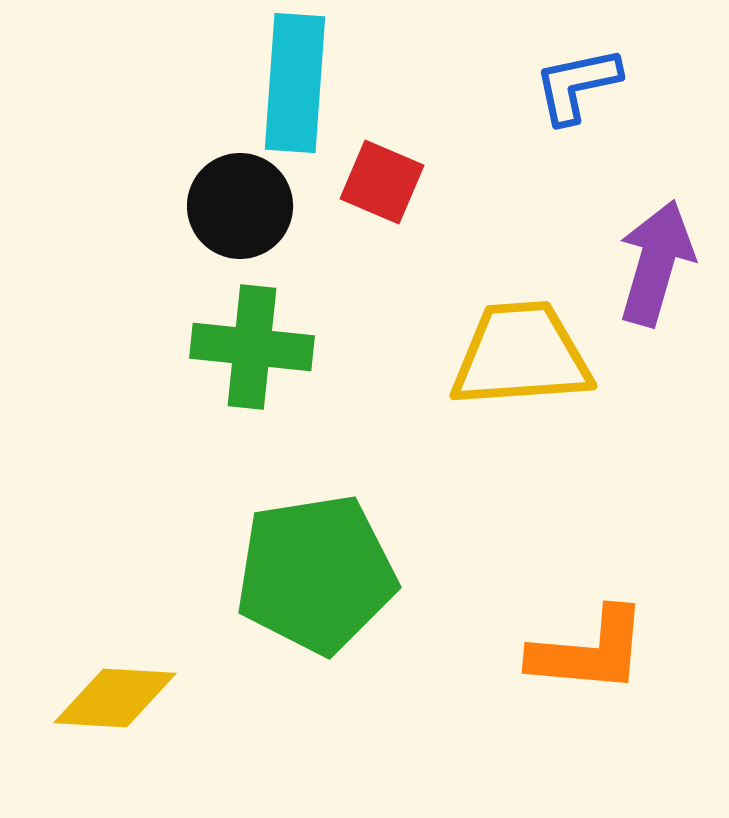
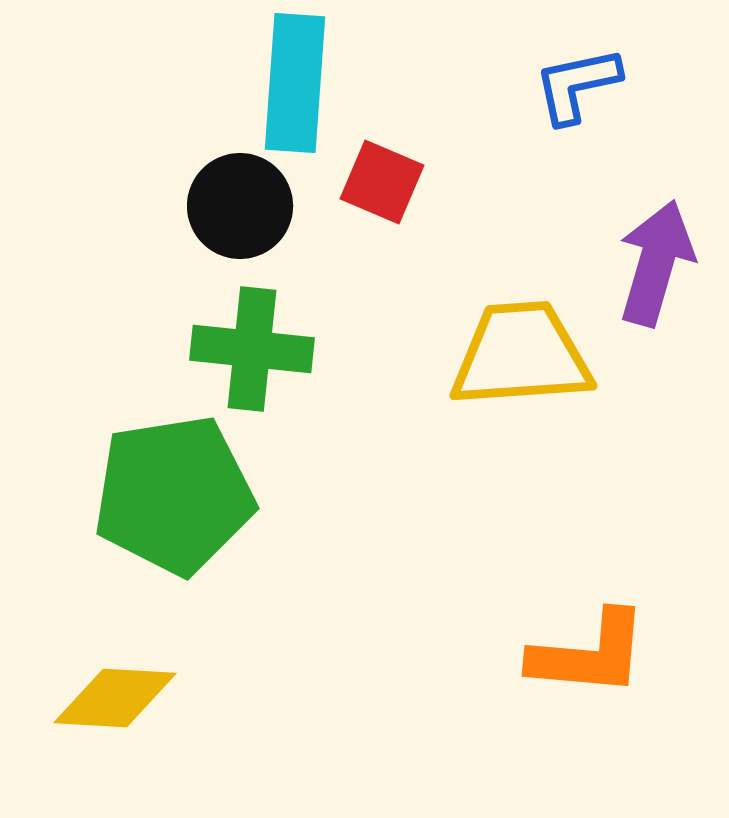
green cross: moved 2 px down
green pentagon: moved 142 px left, 79 px up
orange L-shape: moved 3 px down
